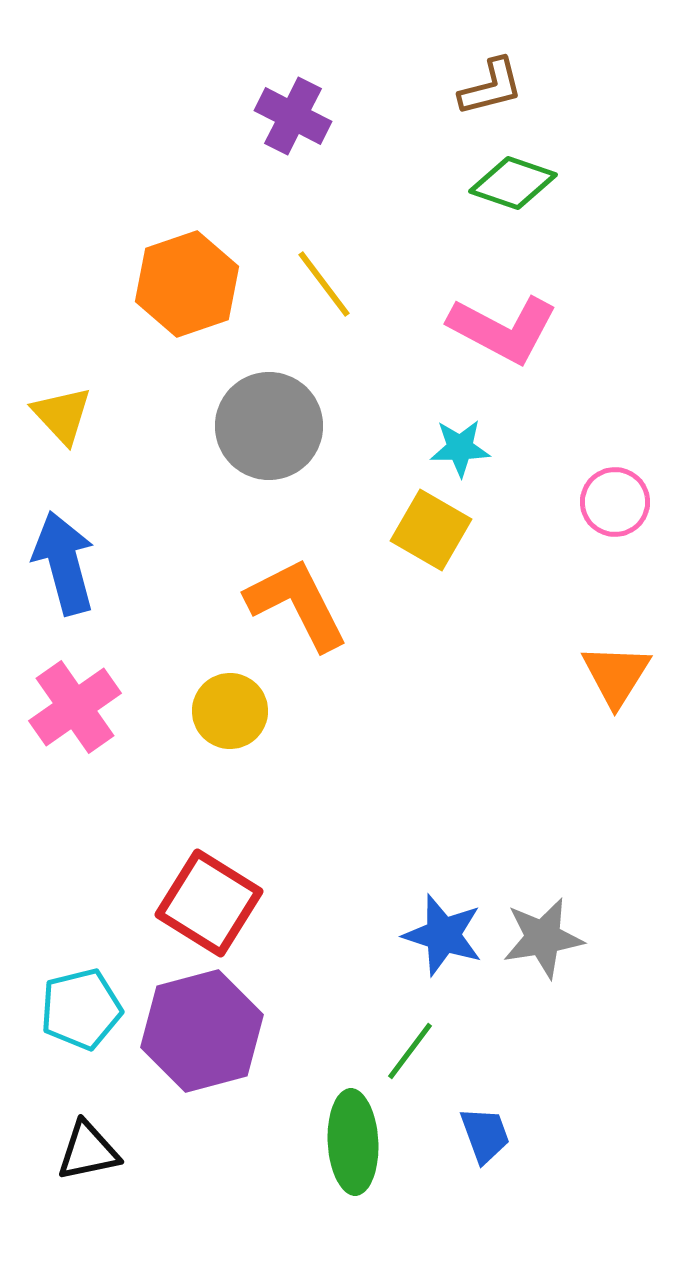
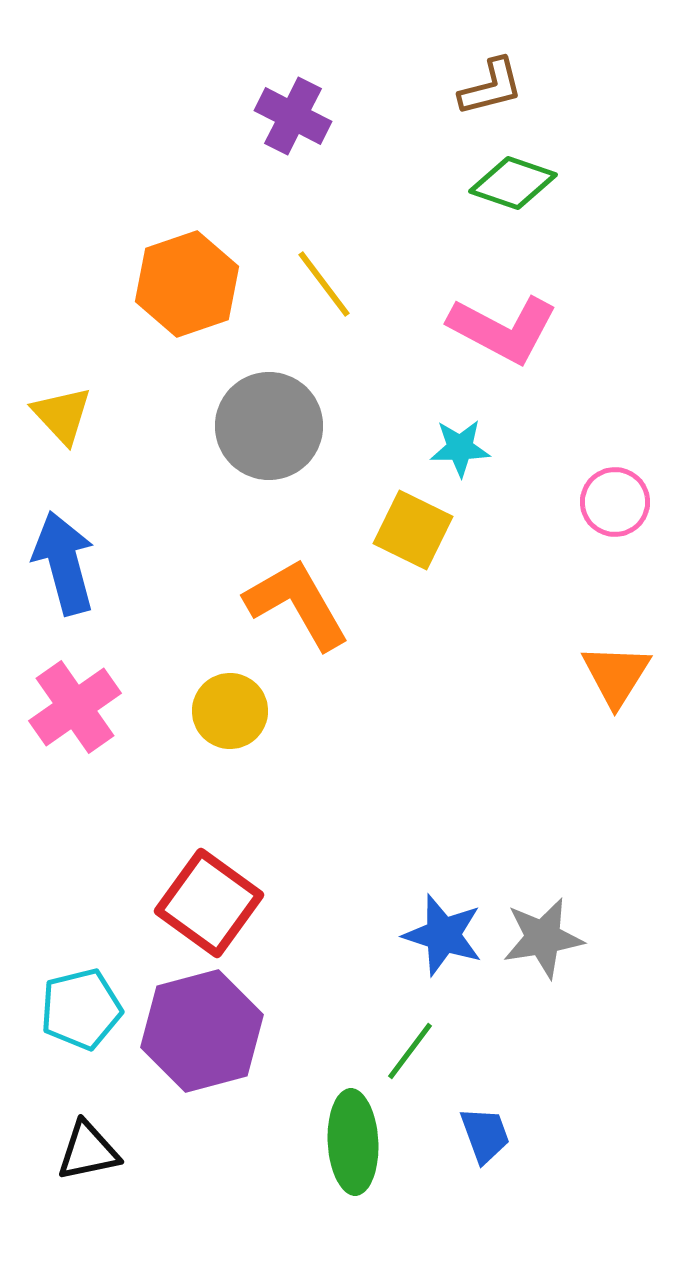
yellow square: moved 18 px left; rotated 4 degrees counterclockwise
orange L-shape: rotated 3 degrees counterclockwise
red square: rotated 4 degrees clockwise
